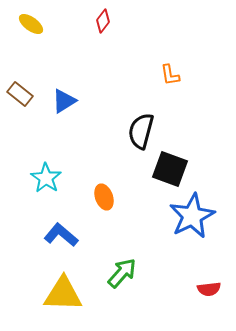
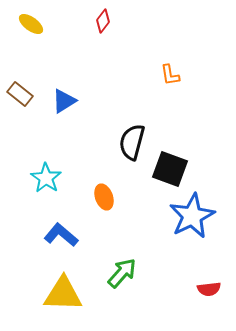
black semicircle: moved 9 px left, 11 px down
